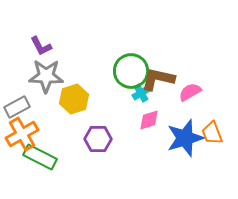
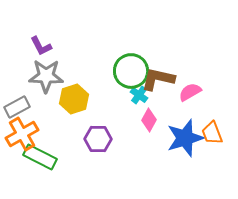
cyan cross: moved 2 px left, 2 px down; rotated 24 degrees counterclockwise
pink diamond: rotated 45 degrees counterclockwise
